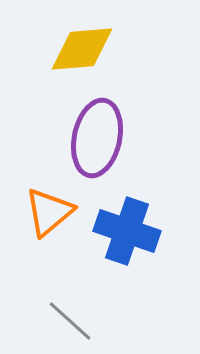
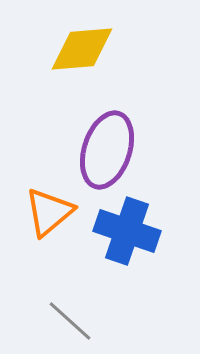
purple ellipse: moved 10 px right, 12 px down; rotated 6 degrees clockwise
